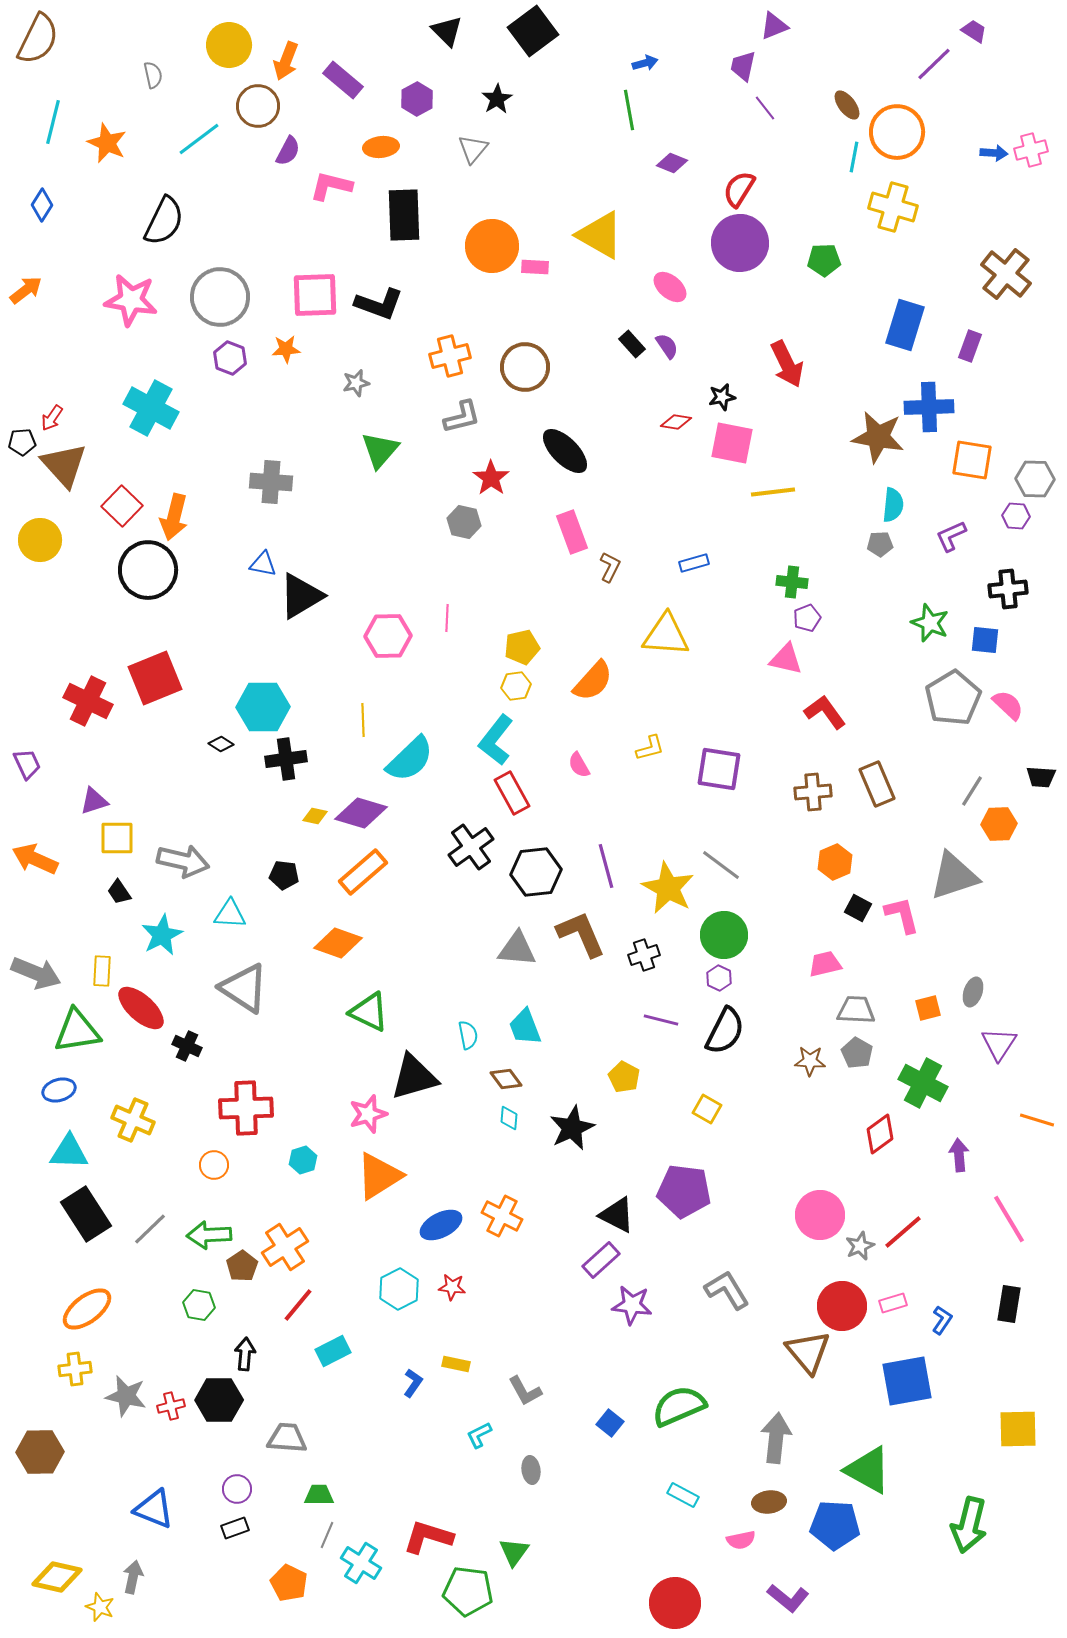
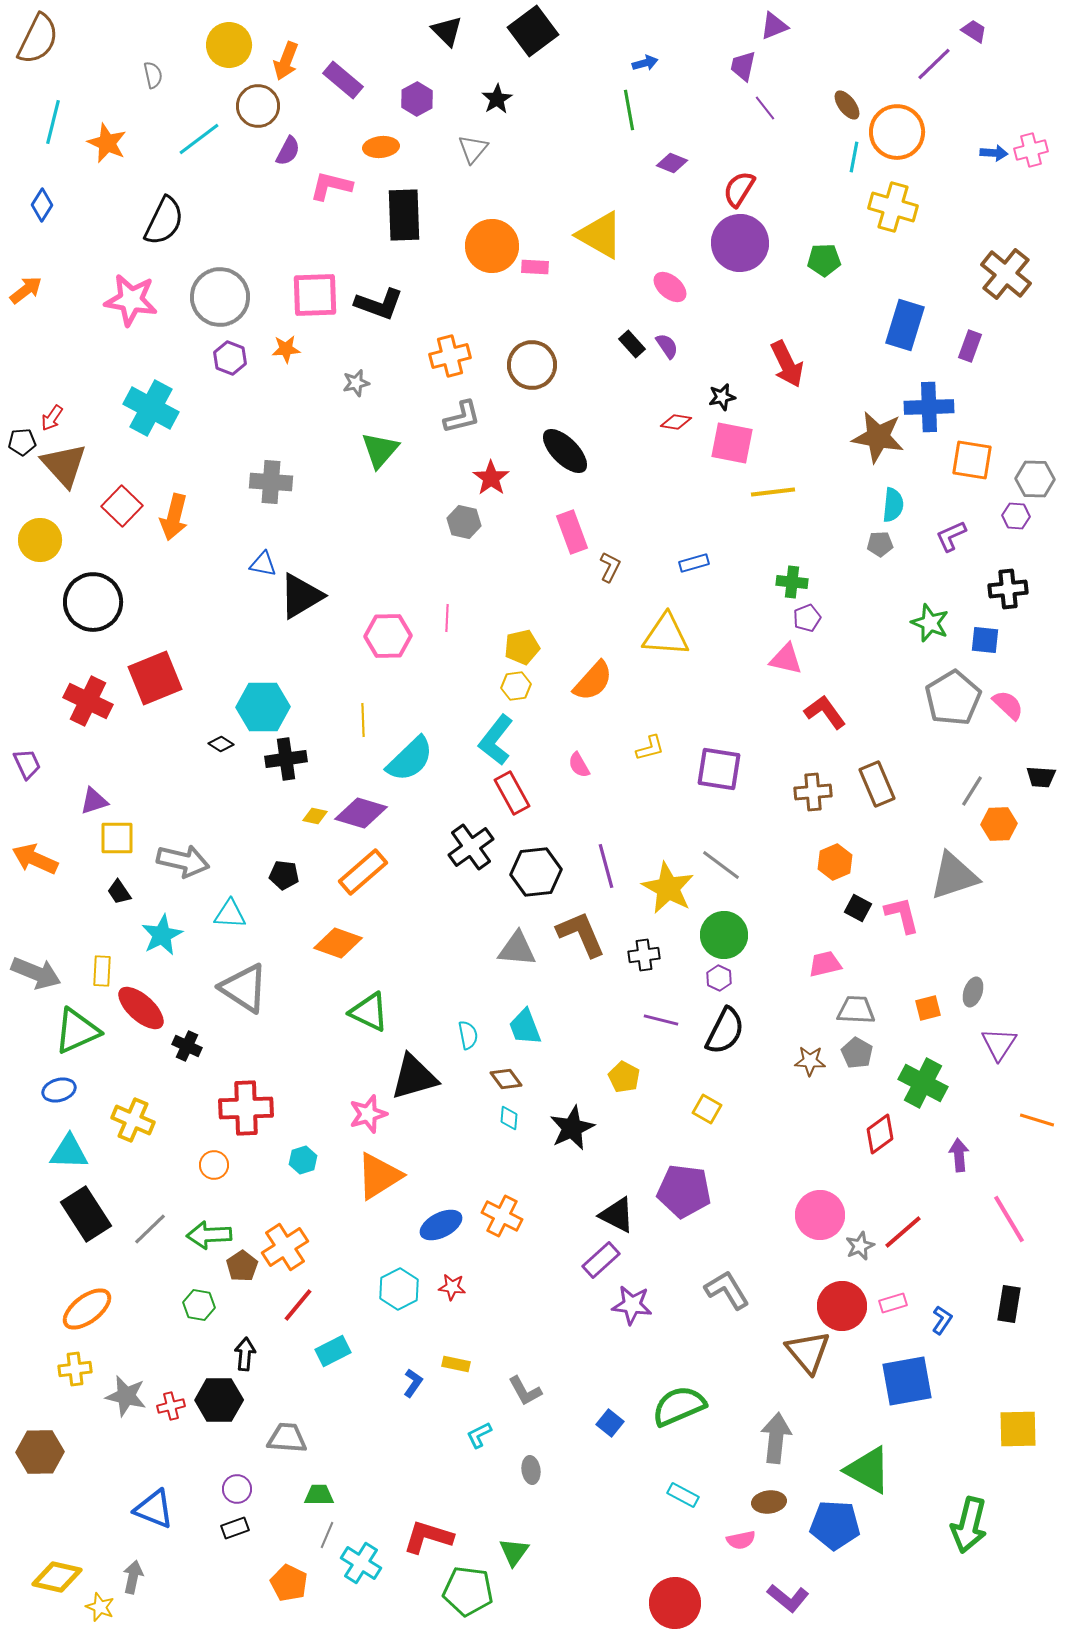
brown circle at (525, 367): moved 7 px right, 2 px up
black circle at (148, 570): moved 55 px left, 32 px down
black cross at (644, 955): rotated 12 degrees clockwise
green triangle at (77, 1031): rotated 15 degrees counterclockwise
